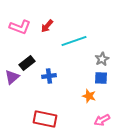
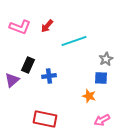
gray star: moved 4 px right
black rectangle: moved 1 px right, 2 px down; rotated 28 degrees counterclockwise
purple triangle: moved 3 px down
